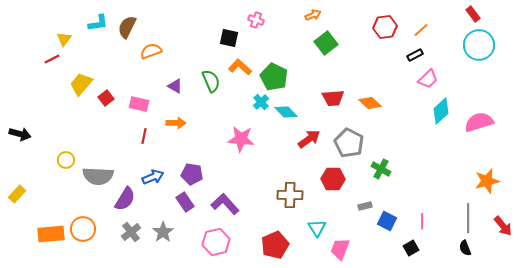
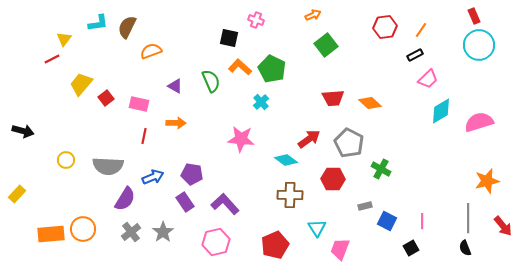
red rectangle at (473, 14): moved 1 px right, 2 px down; rotated 14 degrees clockwise
orange line at (421, 30): rotated 14 degrees counterclockwise
green square at (326, 43): moved 2 px down
green pentagon at (274, 77): moved 2 px left, 8 px up
cyan diamond at (441, 111): rotated 12 degrees clockwise
cyan diamond at (286, 112): moved 48 px down; rotated 10 degrees counterclockwise
black arrow at (20, 134): moved 3 px right, 3 px up
gray semicircle at (98, 176): moved 10 px right, 10 px up
